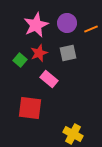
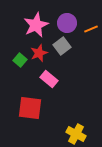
gray square: moved 6 px left, 7 px up; rotated 24 degrees counterclockwise
yellow cross: moved 3 px right
